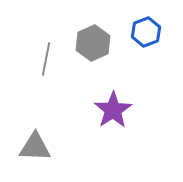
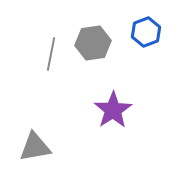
gray hexagon: rotated 16 degrees clockwise
gray line: moved 5 px right, 5 px up
gray triangle: rotated 12 degrees counterclockwise
